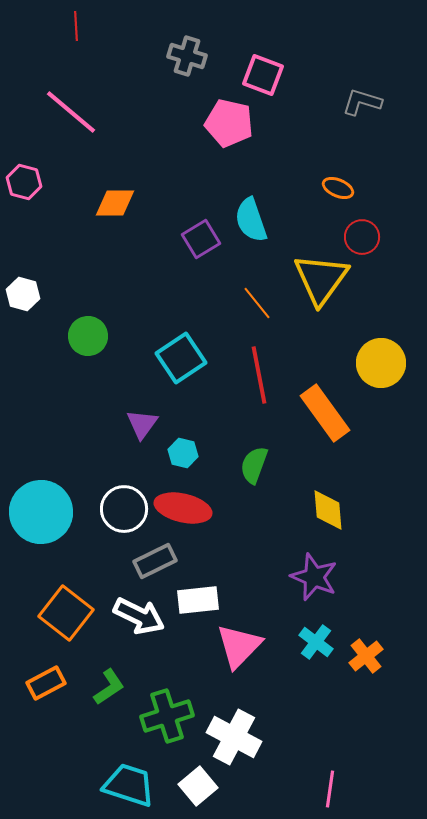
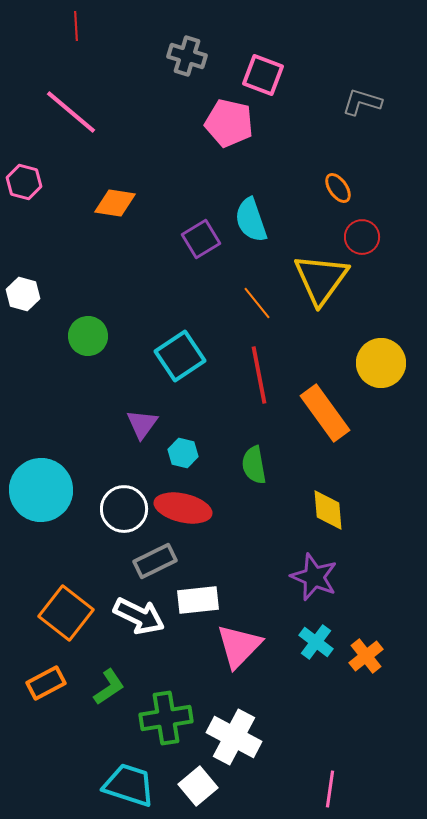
orange ellipse at (338, 188): rotated 32 degrees clockwise
orange diamond at (115, 203): rotated 9 degrees clockwise
cyan square at (181, 358): moved 1 px left, 2 px up
green semicircle at (254, 465): rotated 30 degrees counterclockwise
cyan circle at (41, 512): moved 22 px up
green cross at (167, 716): moved 1 px left, 2 px down; rotated 9 degrees clockwise
